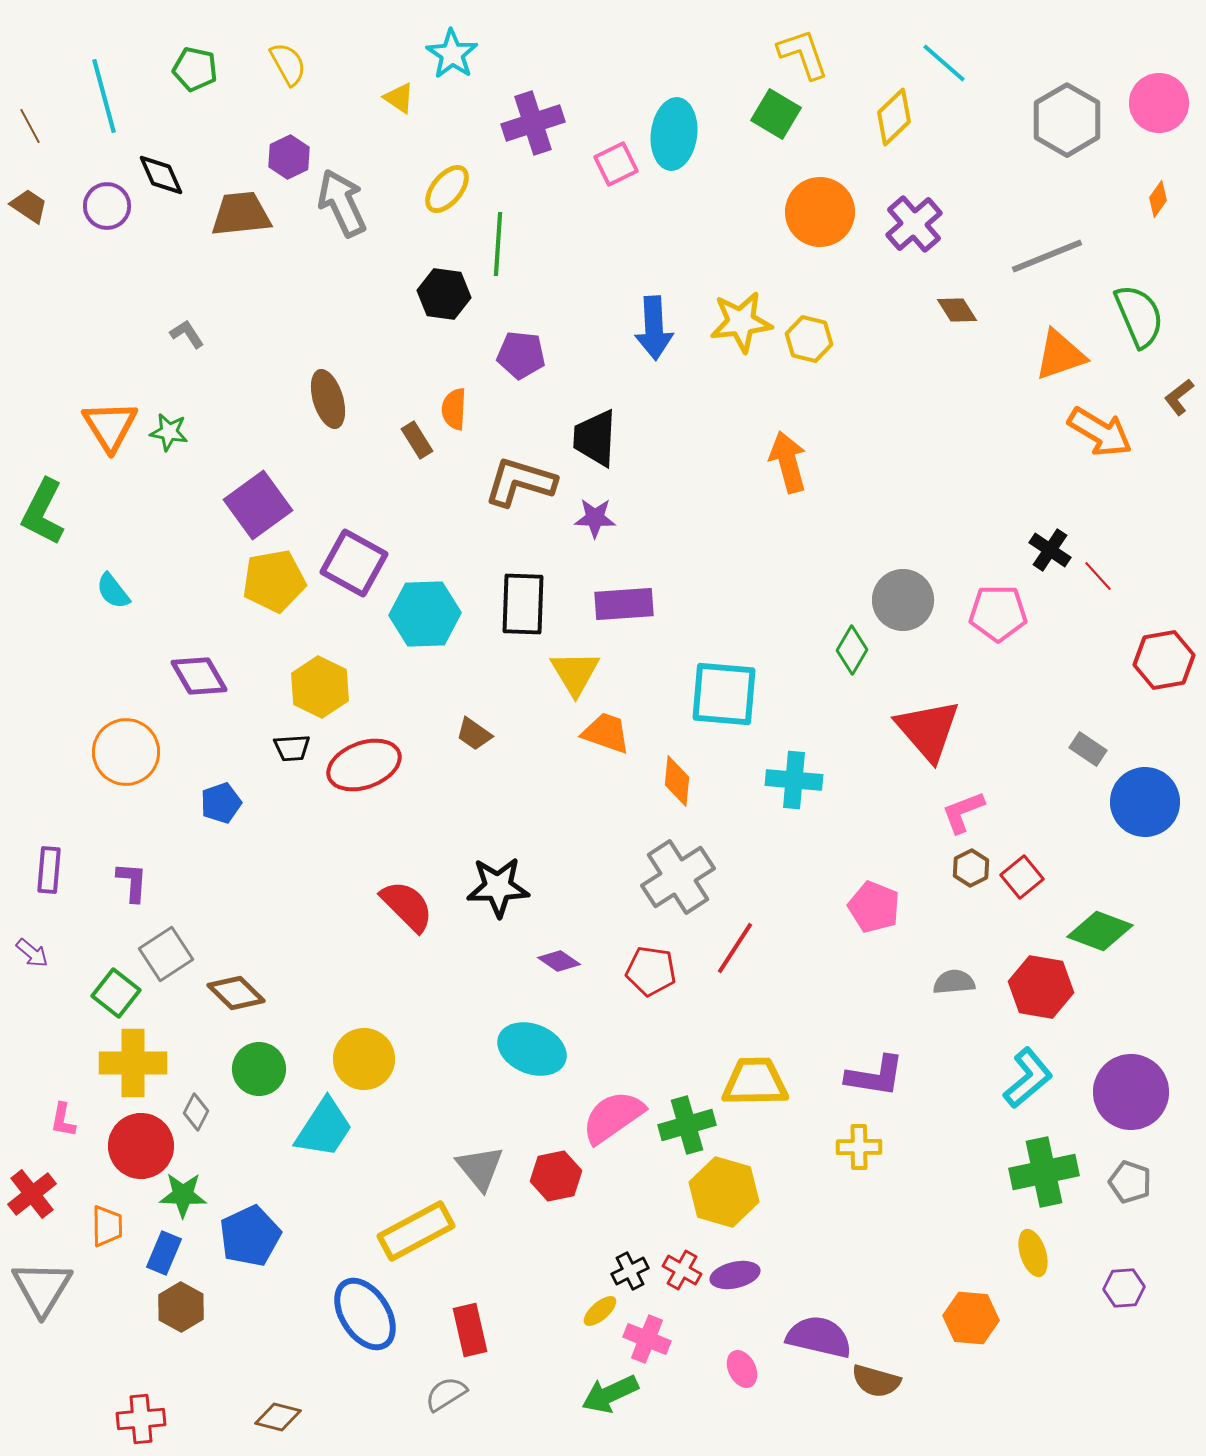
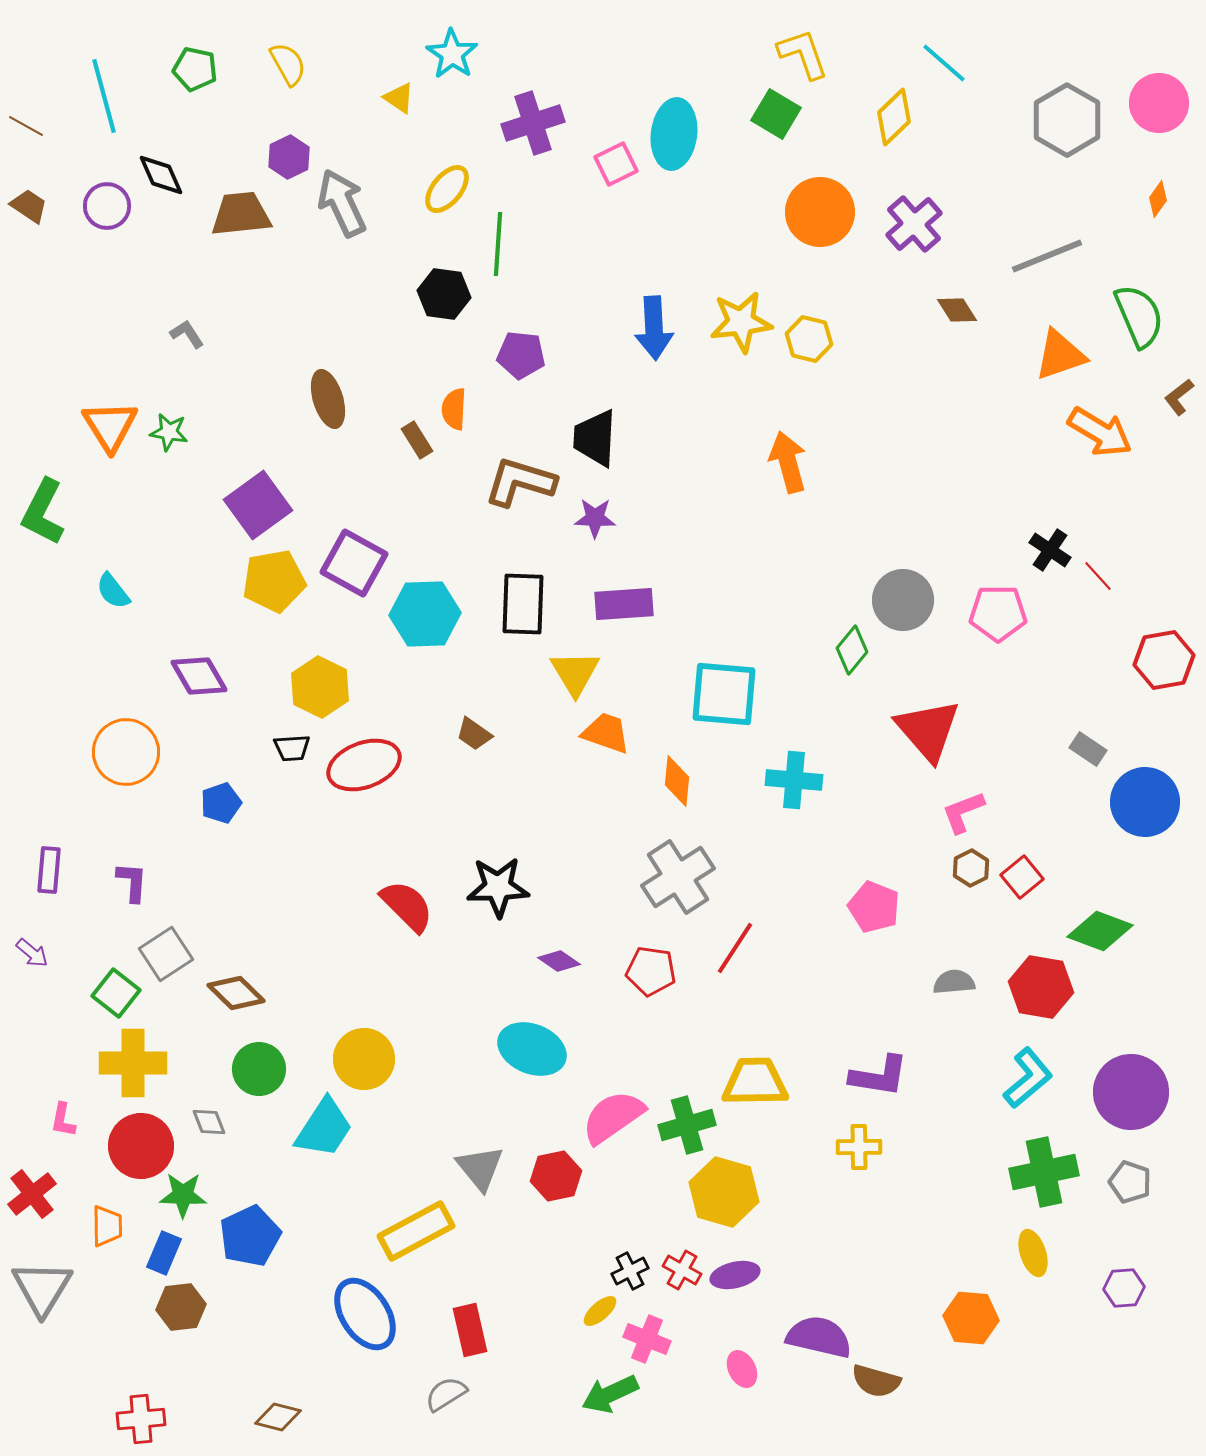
brown line at (30, 126): moved 4 px left; rotated 33 degrees counterclockwise
green diamond at (852, 650): rotated 9 degrees clockwise
purple L-shape at (875, 1076): moved 4 px right
gray diamond at (196, 1112): moved 13 px right, 10 px down; rotated 48 degrees counterclockwise
brown hexagon at (181, 1307): rotated 24 degrees clockwise
